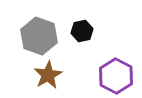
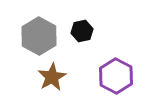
gray hexagon: rotated 9 degrees clockwise
brown star: moved 4 px right, 2 px down
